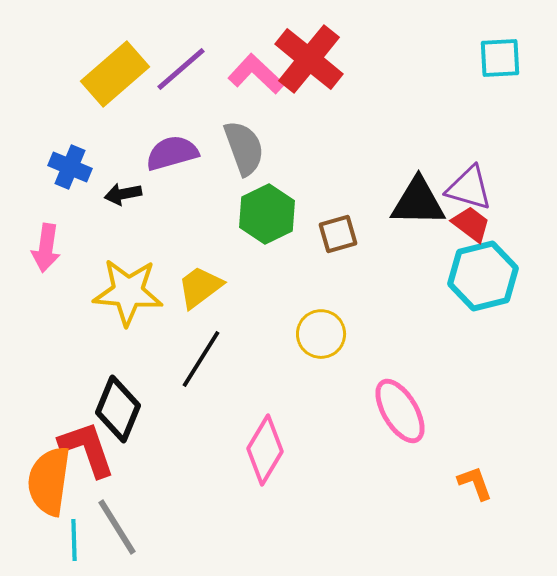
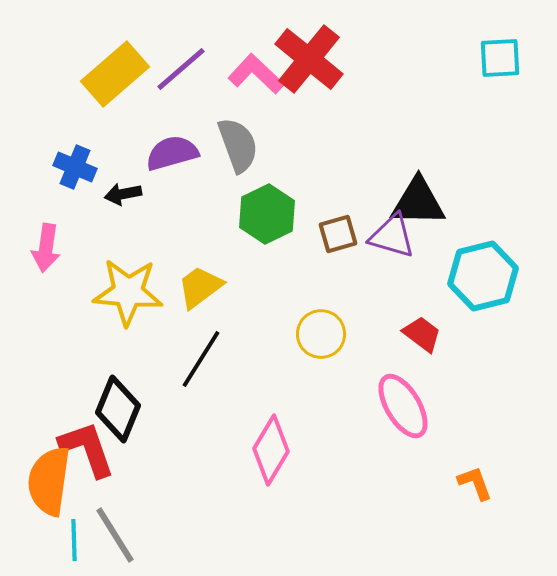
gray semicircle: moved 6 px left, 3 px up
blue cross: moved 5 px right
purple triangle: moved 77 px left, 48 px down
red trapezoid: moved 49 px left, 110 px down
pink ellipse: moved 3 px right, 5 px up
pink diamond: moved 6 px right
gray line: moved 2 px left, 8 px down
